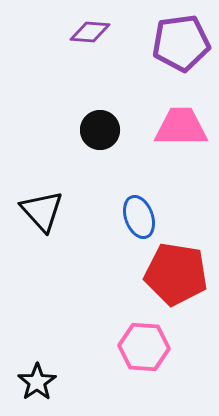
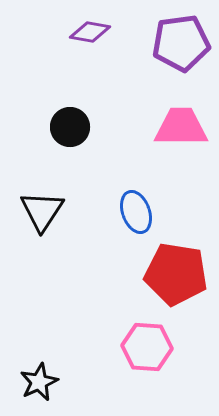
purple diamond: rotated 6 degrees clockwise
black circle: moved 30 px left, 3 px up
black triangle: rotated 15 degrees clockwise
blue ellipse: moved 3 px left, 5 px up
pink hexagon: moved 3 px right
black star: moved 2 px right; rotated 9 degrees clockwise
